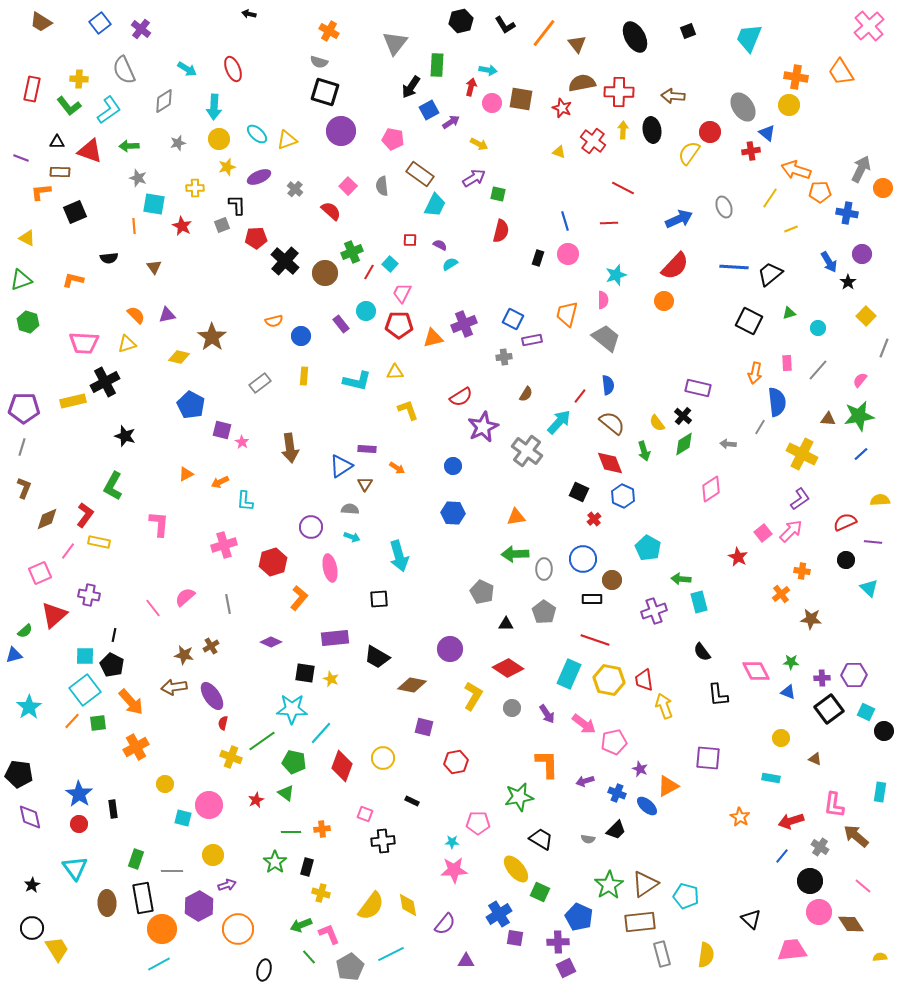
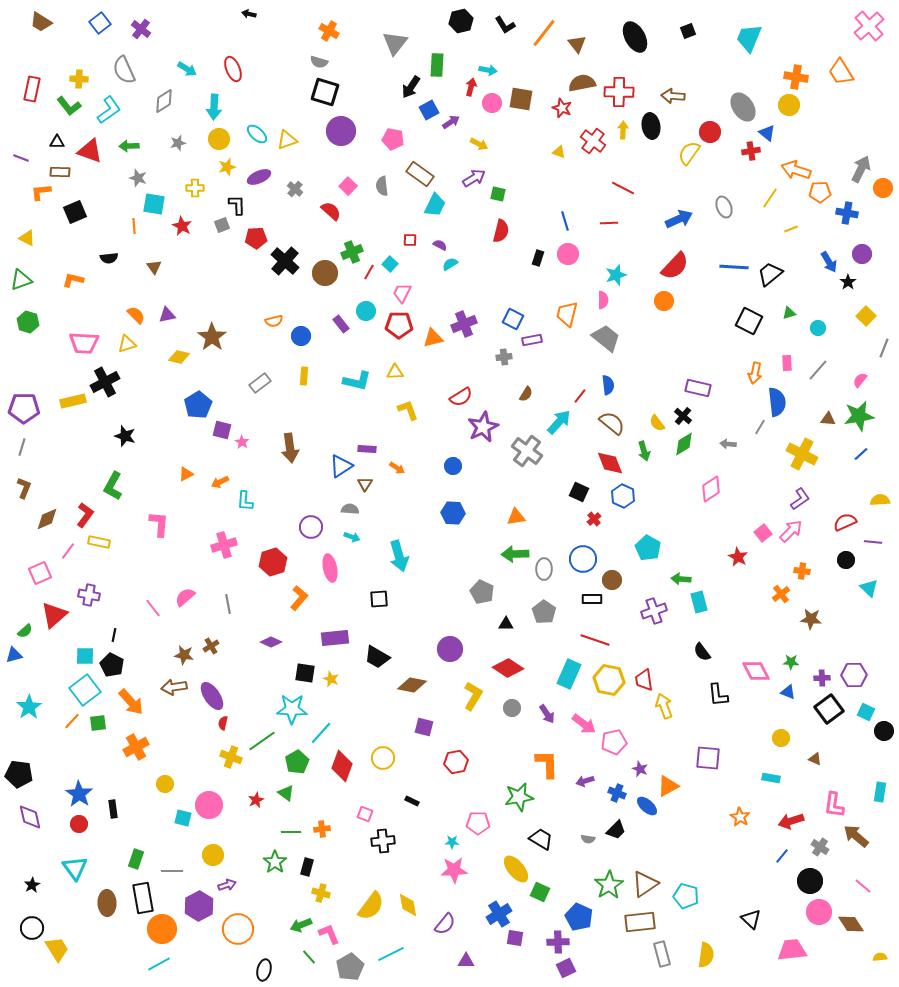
black ellipse at (652, 130): moved 1 px left, 4 px up
blue pentagon at (191, 405): moved 7 px right; rotated 12 degrees clockwise
green pentagon at (294, 762): moved 3 px right; rotated 30 degrees clockwise
